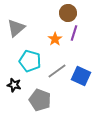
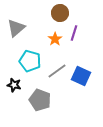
brown circle: moved 8 px left
